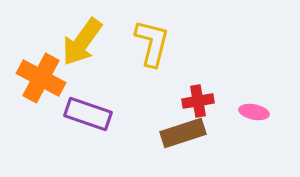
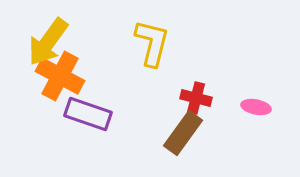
yellow arrow: moved 34 px left
orange cross: moved 19 px right, 2 px up
red cross: moved 2 px left, 3 px up; rotated 24 degrees clockwise
pink ellipse: moved 2 px right, 5 px up
brown rectangle: rotated 36 degrees counterclockwise
